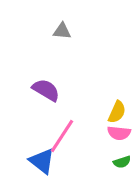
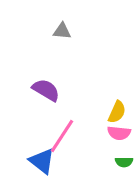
green semicircle: moved 2 px right; rotated 18 degrees clockwise
